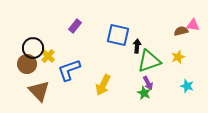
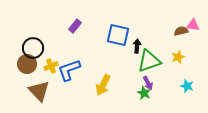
yellow cross: moved 3 px right, 10 px down; rotated 24 degrees clockwise
